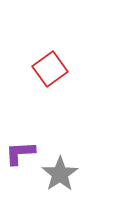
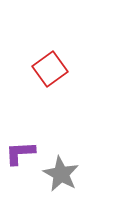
gray star: moved 1 px right; rotated 9 degrees counterclockwise
